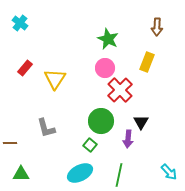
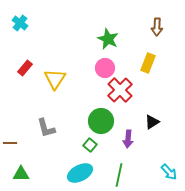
yellow rectangle: moved 1 px right, 1 px down
black triangle: moved 11 px right; rotated 28 degrees clockwise
